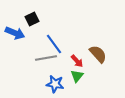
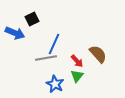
blue line: rotated 60 degrees clockwise
blue star: rotated 18 degrees clockwise
